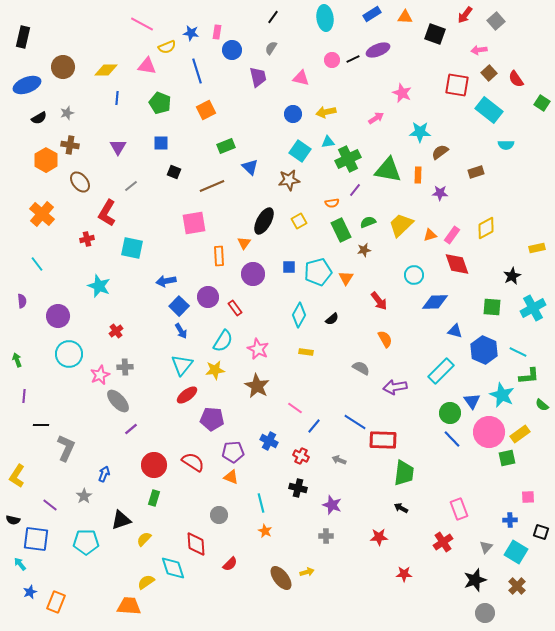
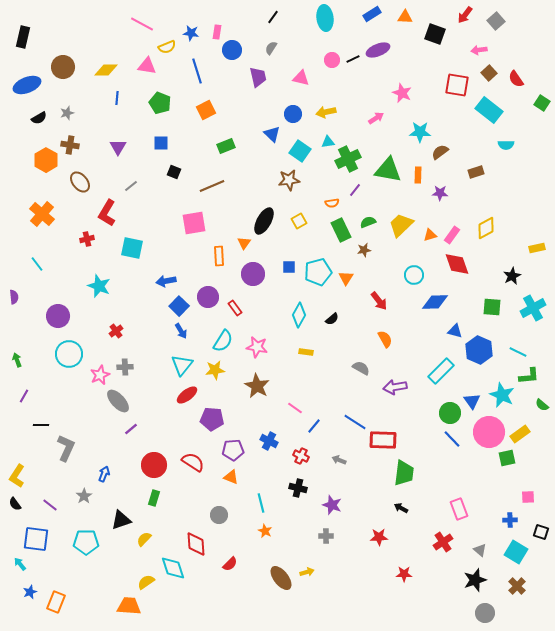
blue triangle at (250, 167): moved 22 px right, 33 px up
purple semicircle at (22, 301): moved 8 px left, 4 px up
pink star at (258, 349): moved 1 px left, 2 px up; rotated 15 degrees counterclockwise
blue hexagon at (484, 350): moved 5 px left
purple line at (24, 396): rotated 24 degrees clockwise
purple pentagon at (233, 452): moved 2 px up
black semicircle at (13, 520): moved 2 px right, 16 px up; rotated 40 degrees clockwise
gray triangle at (486, 547): moved 6 px left, 3 px down; rotated 32 degrees counterclockwise
